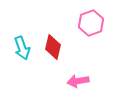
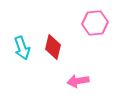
pink hexagon: moved 4 px right; rotated 15 degrees clockwise
